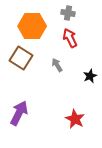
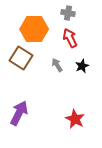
orange hexagon: moved 2 px right, 3 px down
black star: moved 8 px left, 10 px up
